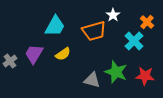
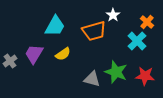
cyan cross: moved 3 px right
gray triangle: moved 1 px up
